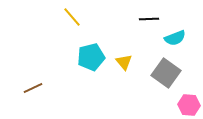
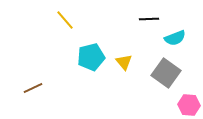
yellow line: moved 7 px left, 3 px down
